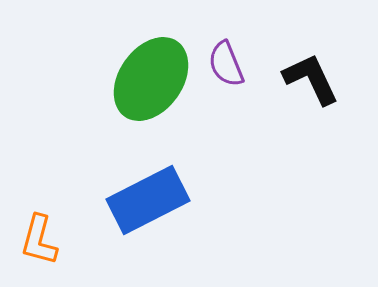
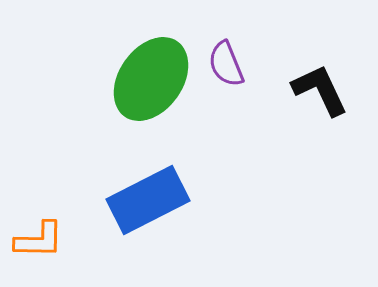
black L-shape: moved 9 px right, 11 px down
orange L-shape: rotated 104 degrees counterclockwise
